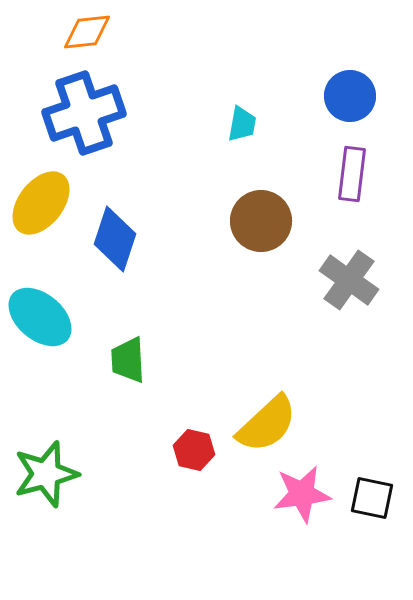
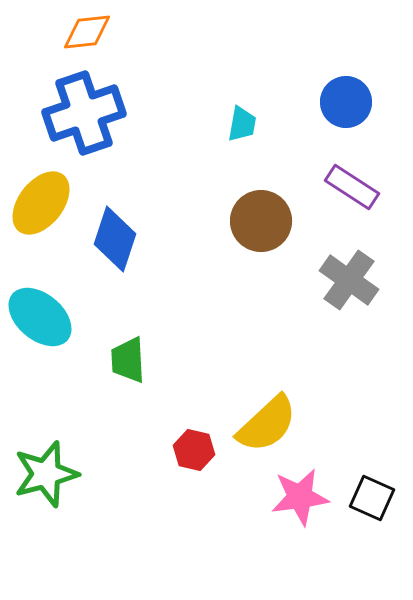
blue circle: moved 4 px left, 6 px down
purple rectangle: moved 13 px down; rotated 64 degrees counterclockwise
pink star: moved 2 px left, 3 px down
black square: rotated 12 degrees clockwise
